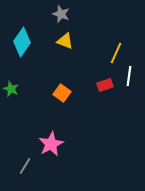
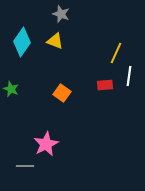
yellow triangle: moved 10 px left
red rectangle: rotated 14 degrees clockwise
pink star: moved 5 px left
gray line: rotated 60 degrees clockwise
